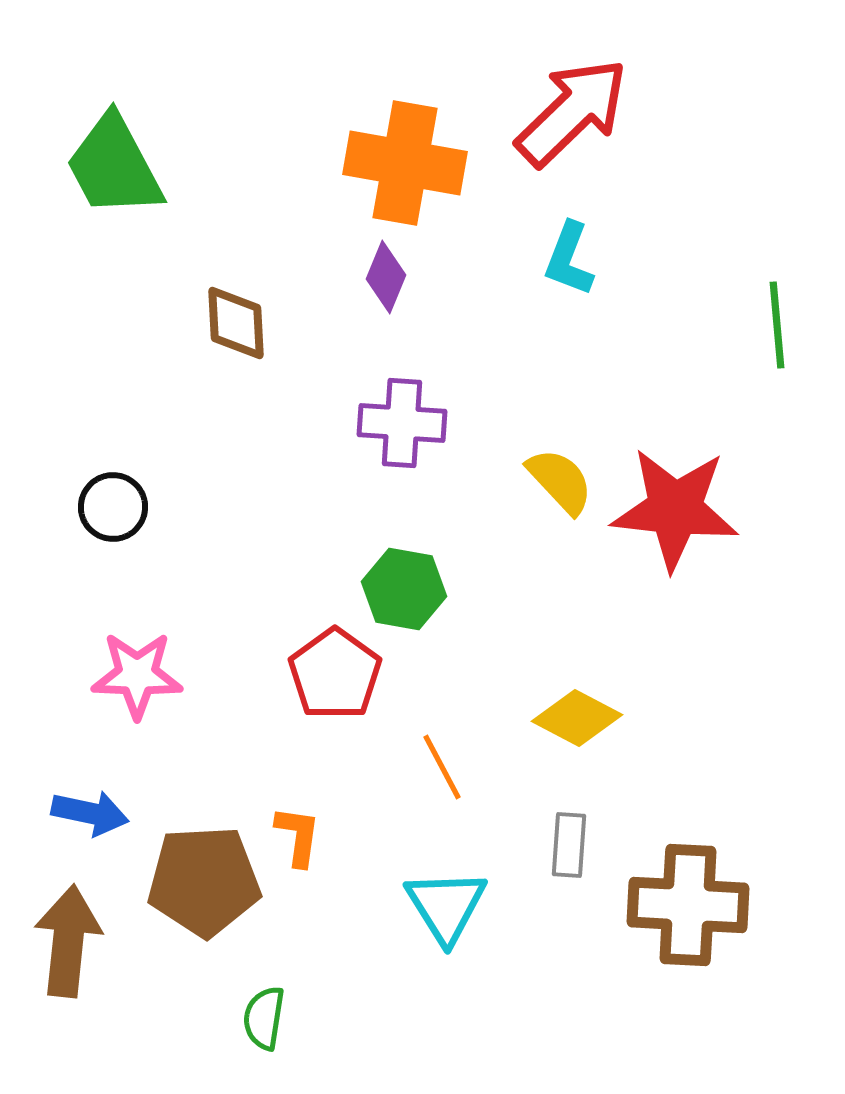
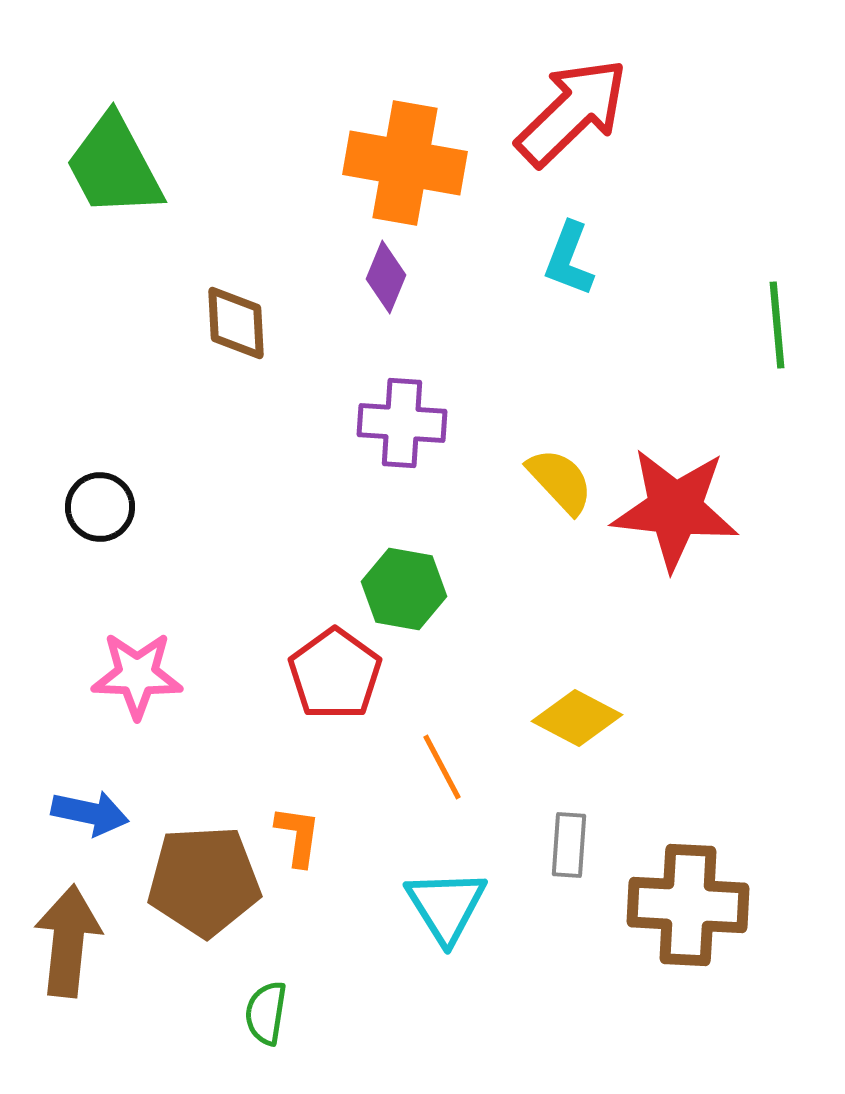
black circle: moved 13 px left
green semicircle: moved 2 px right, 5 px up
